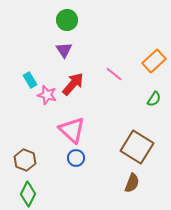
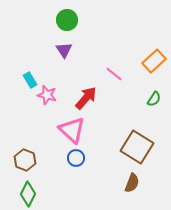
red arrow: moved 13 px right, 14 px down
